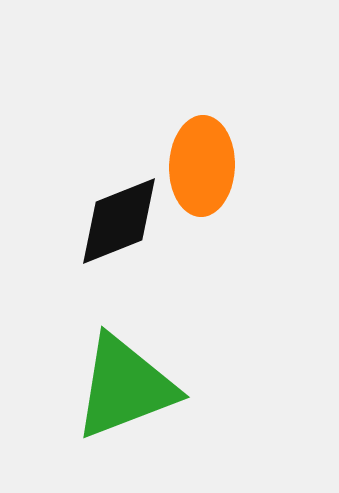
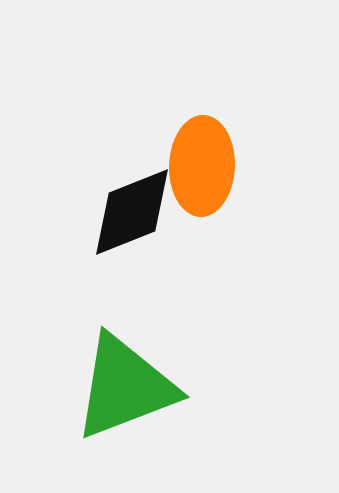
black diamond: moved 13 px right, 9 px up
